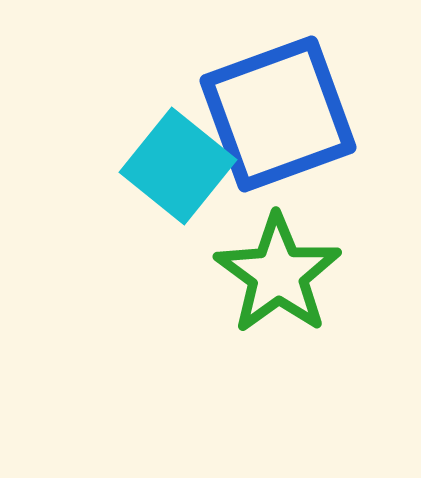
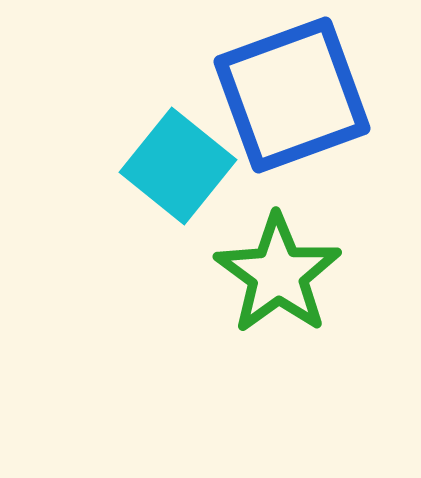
blue square: moved 14 px right, 19 px up
